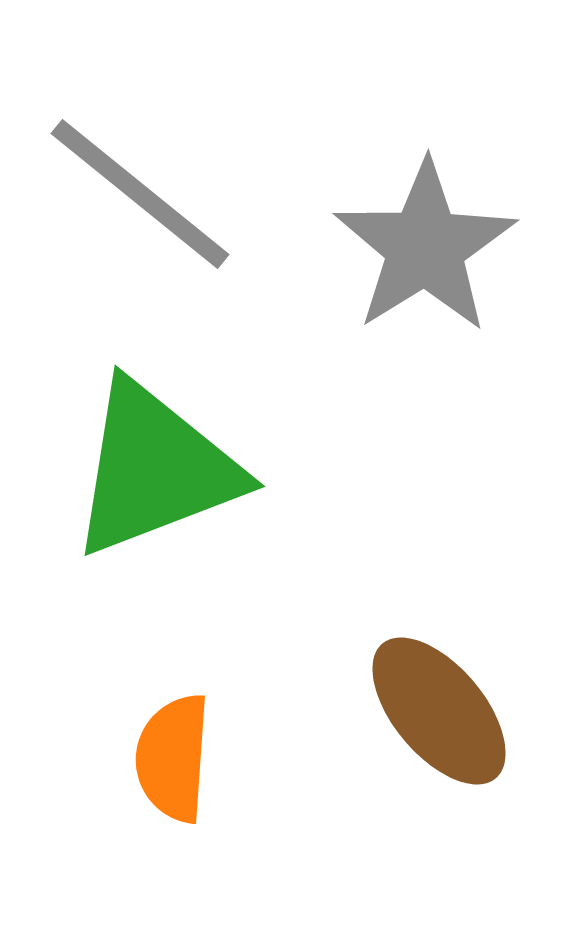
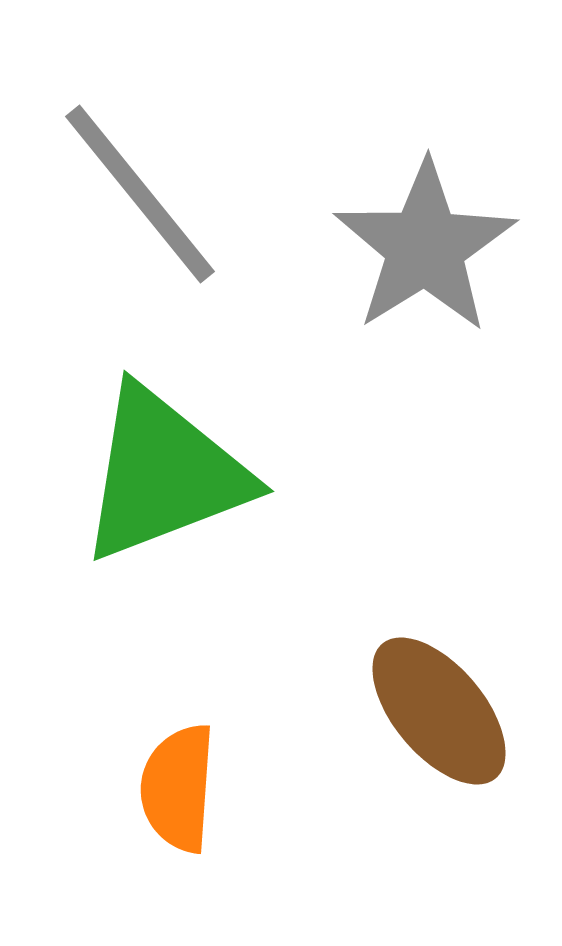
gray line: rotated 12 degrees clockwise
green triangle: moved 9 px right, 5 px down
orange semicircle: moved 5 px right, 30 px down
